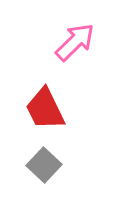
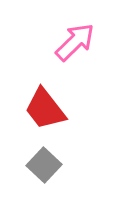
red trapezoid: rotated 12 degrees counterclockwise
